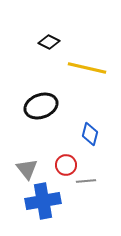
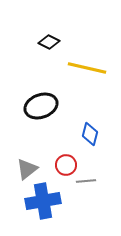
gray triangle: rotated 30 degrees clockwise
